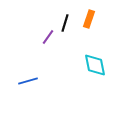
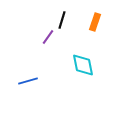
orange rectangle: moved 6 px right, 3 px down
black line: moved 3 px left, 3 px up
cyan diamond: moved 12 px left
